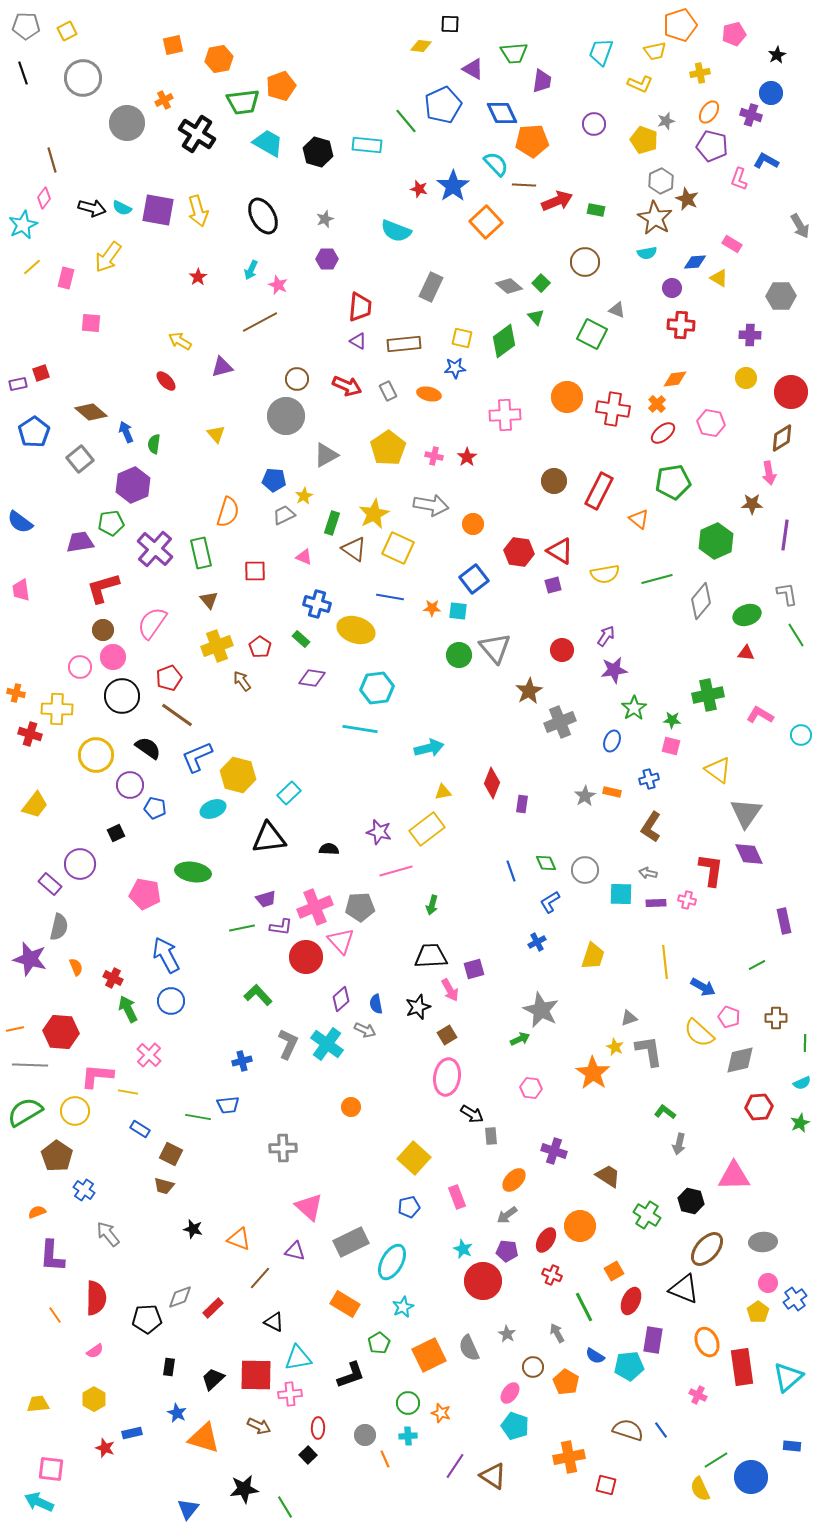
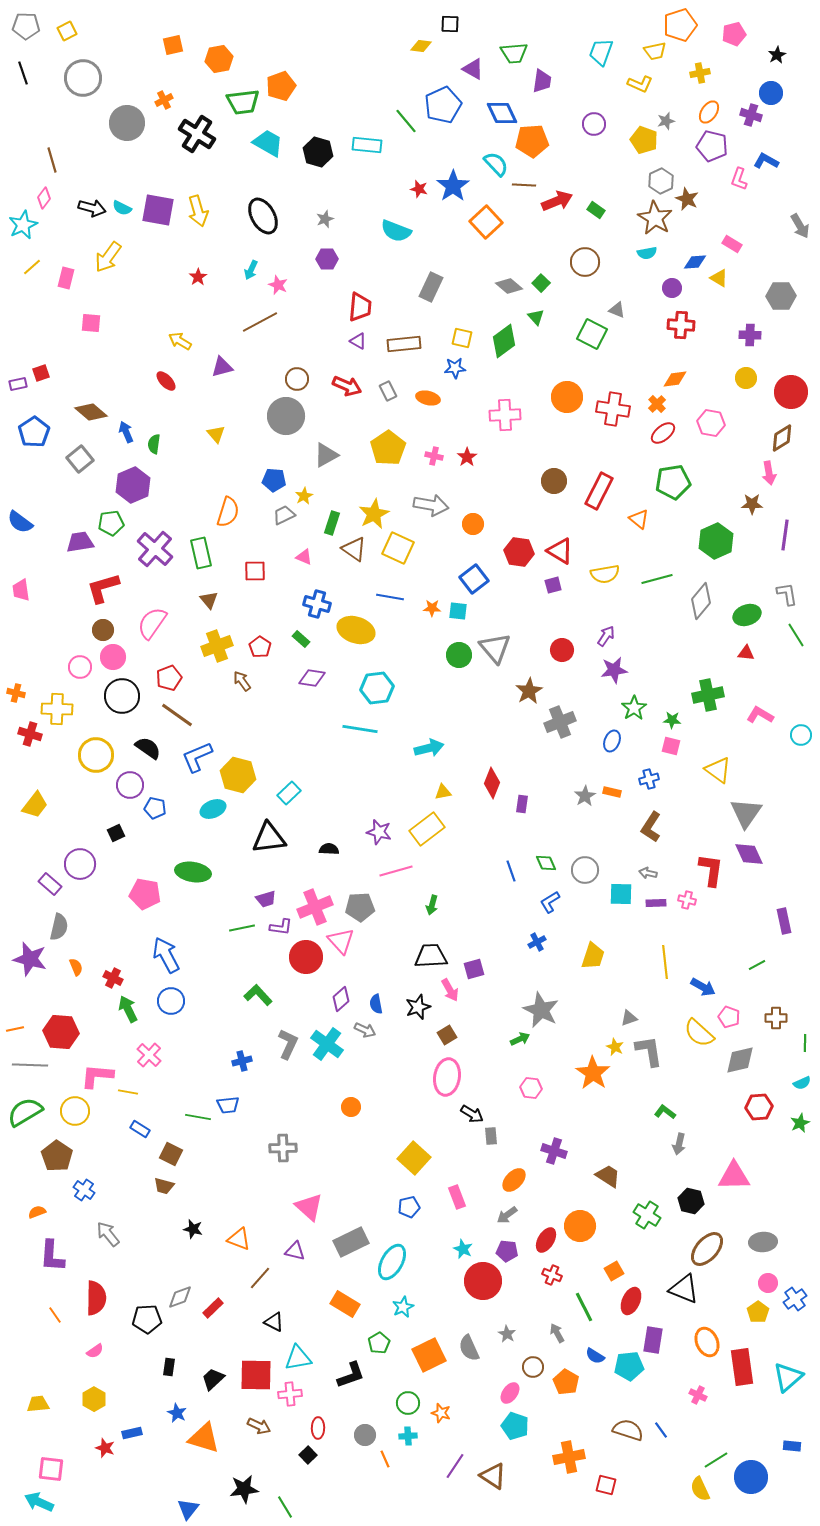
green rectangle at (596, 210): rotated 24 degrees clockwise
orange ellipse at (429, 394): moved 1 px left, 4 px down
